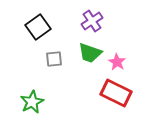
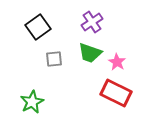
purple cross: moved 1 px down
